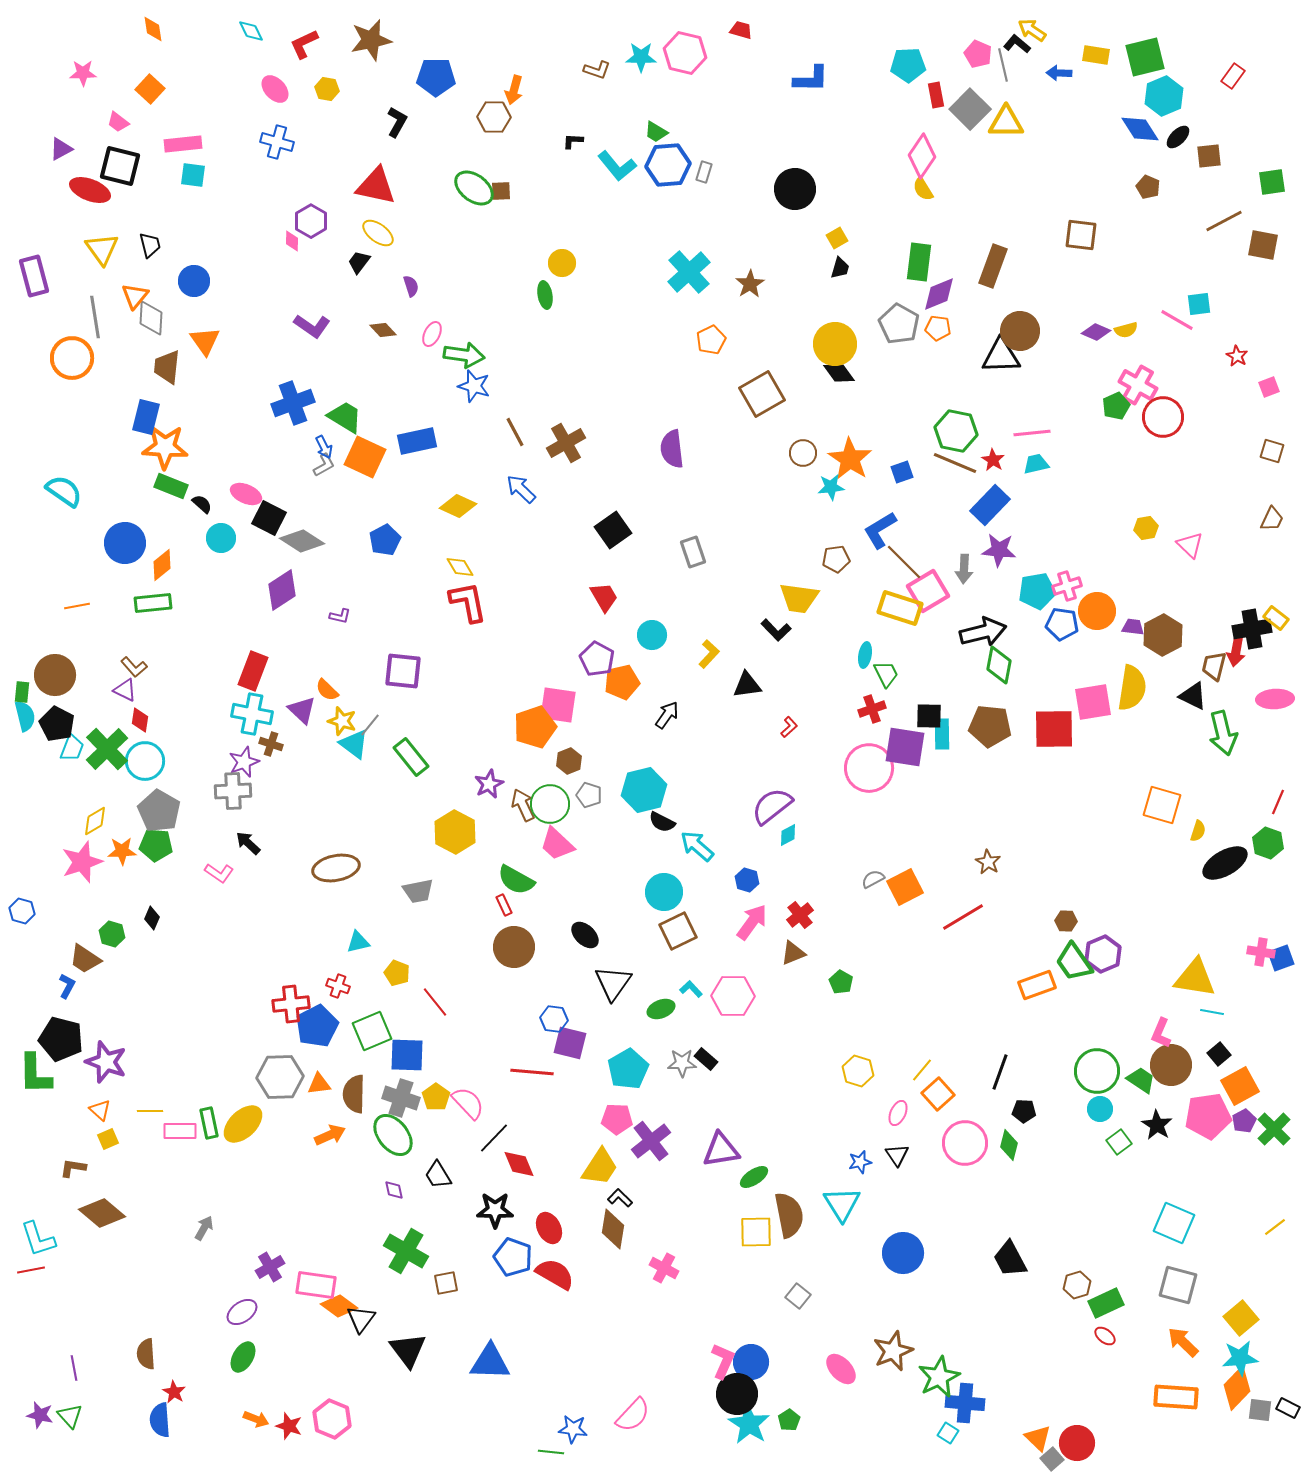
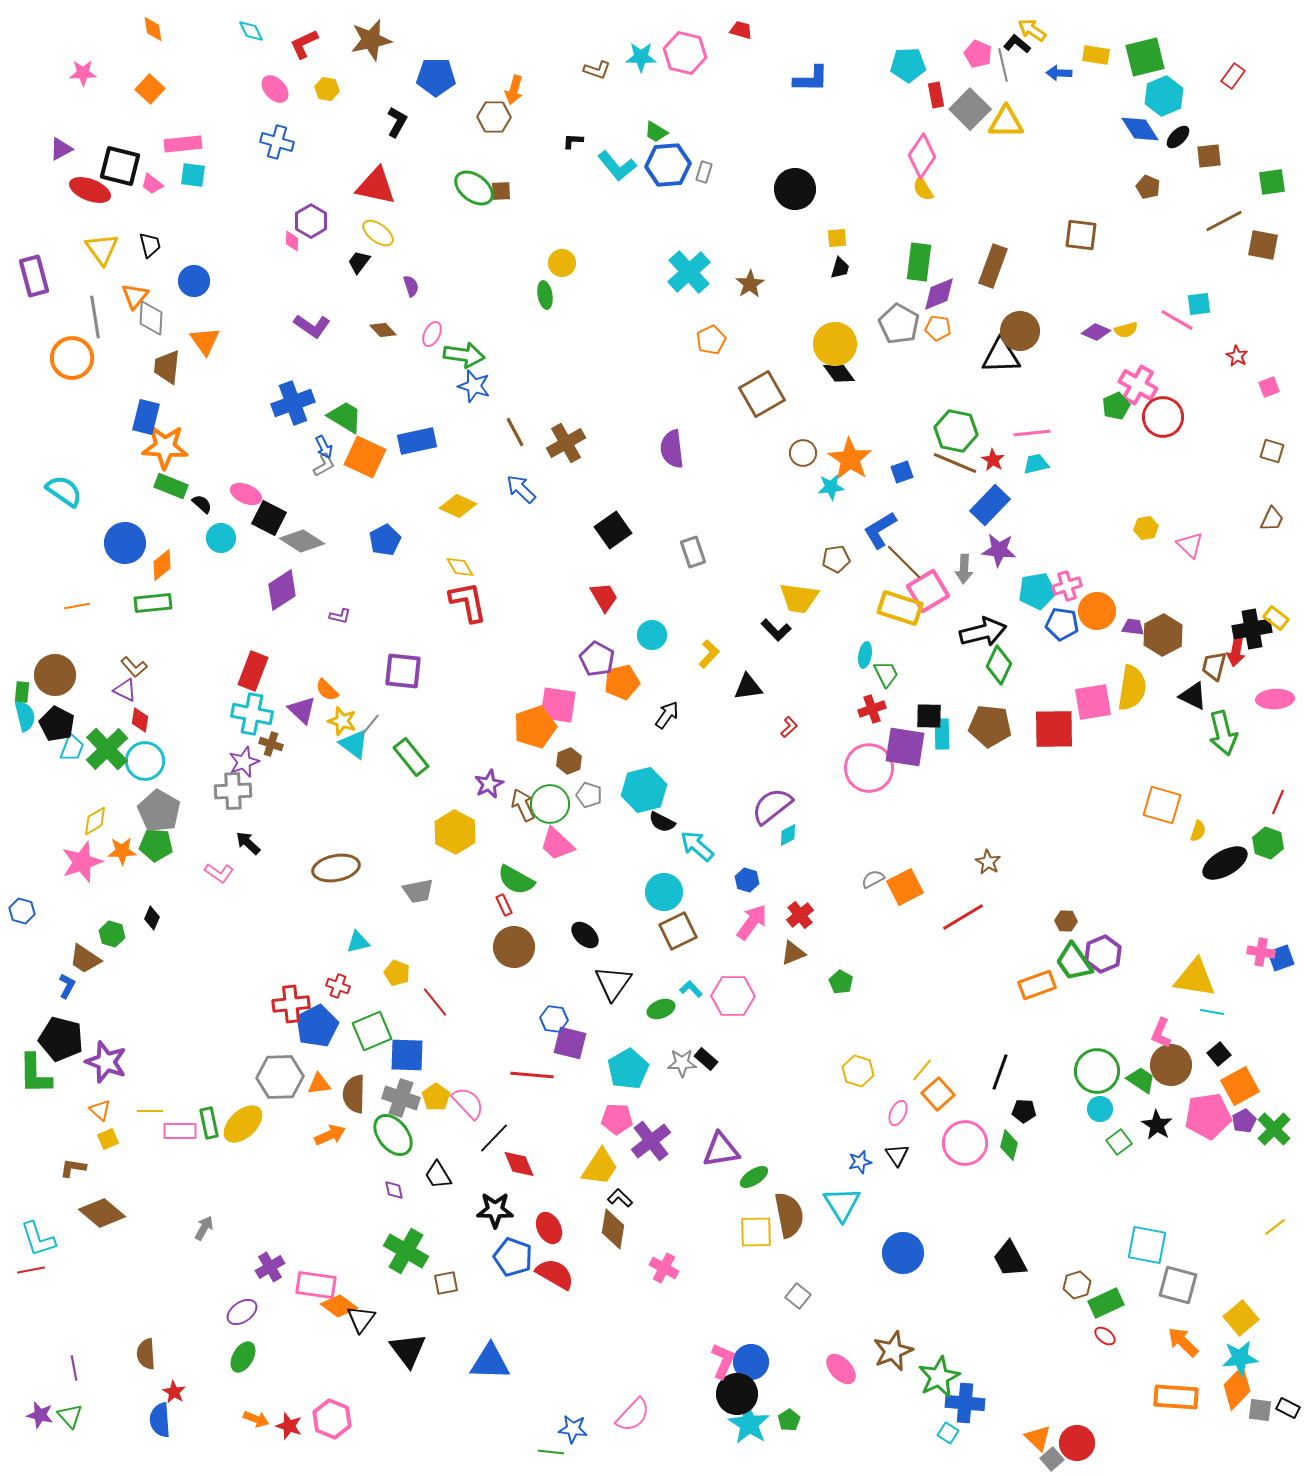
pink trapezoid at (118, 122): moved 34 px right, 62 px down
yellow square at (837, 238): rotated 25 degrees clockwise
green diamond at (999, 665): rotated 15 degrees clockwise
black triangle at (747, 685): moved 1 px right, 2 px down
red line at (532, 1072): moved 3 px down
cyan square at (1174, 1223): moved 27 px left, 22 px down; rotated 12 degrees counterclockwise
